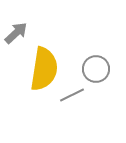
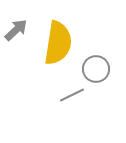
gray arrow: moved 3 px up
yellow semicircle: moved 14 px right, 26 px up
